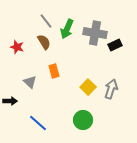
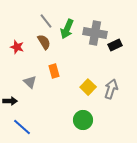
blue line: moved 16 px left, 4 px down
